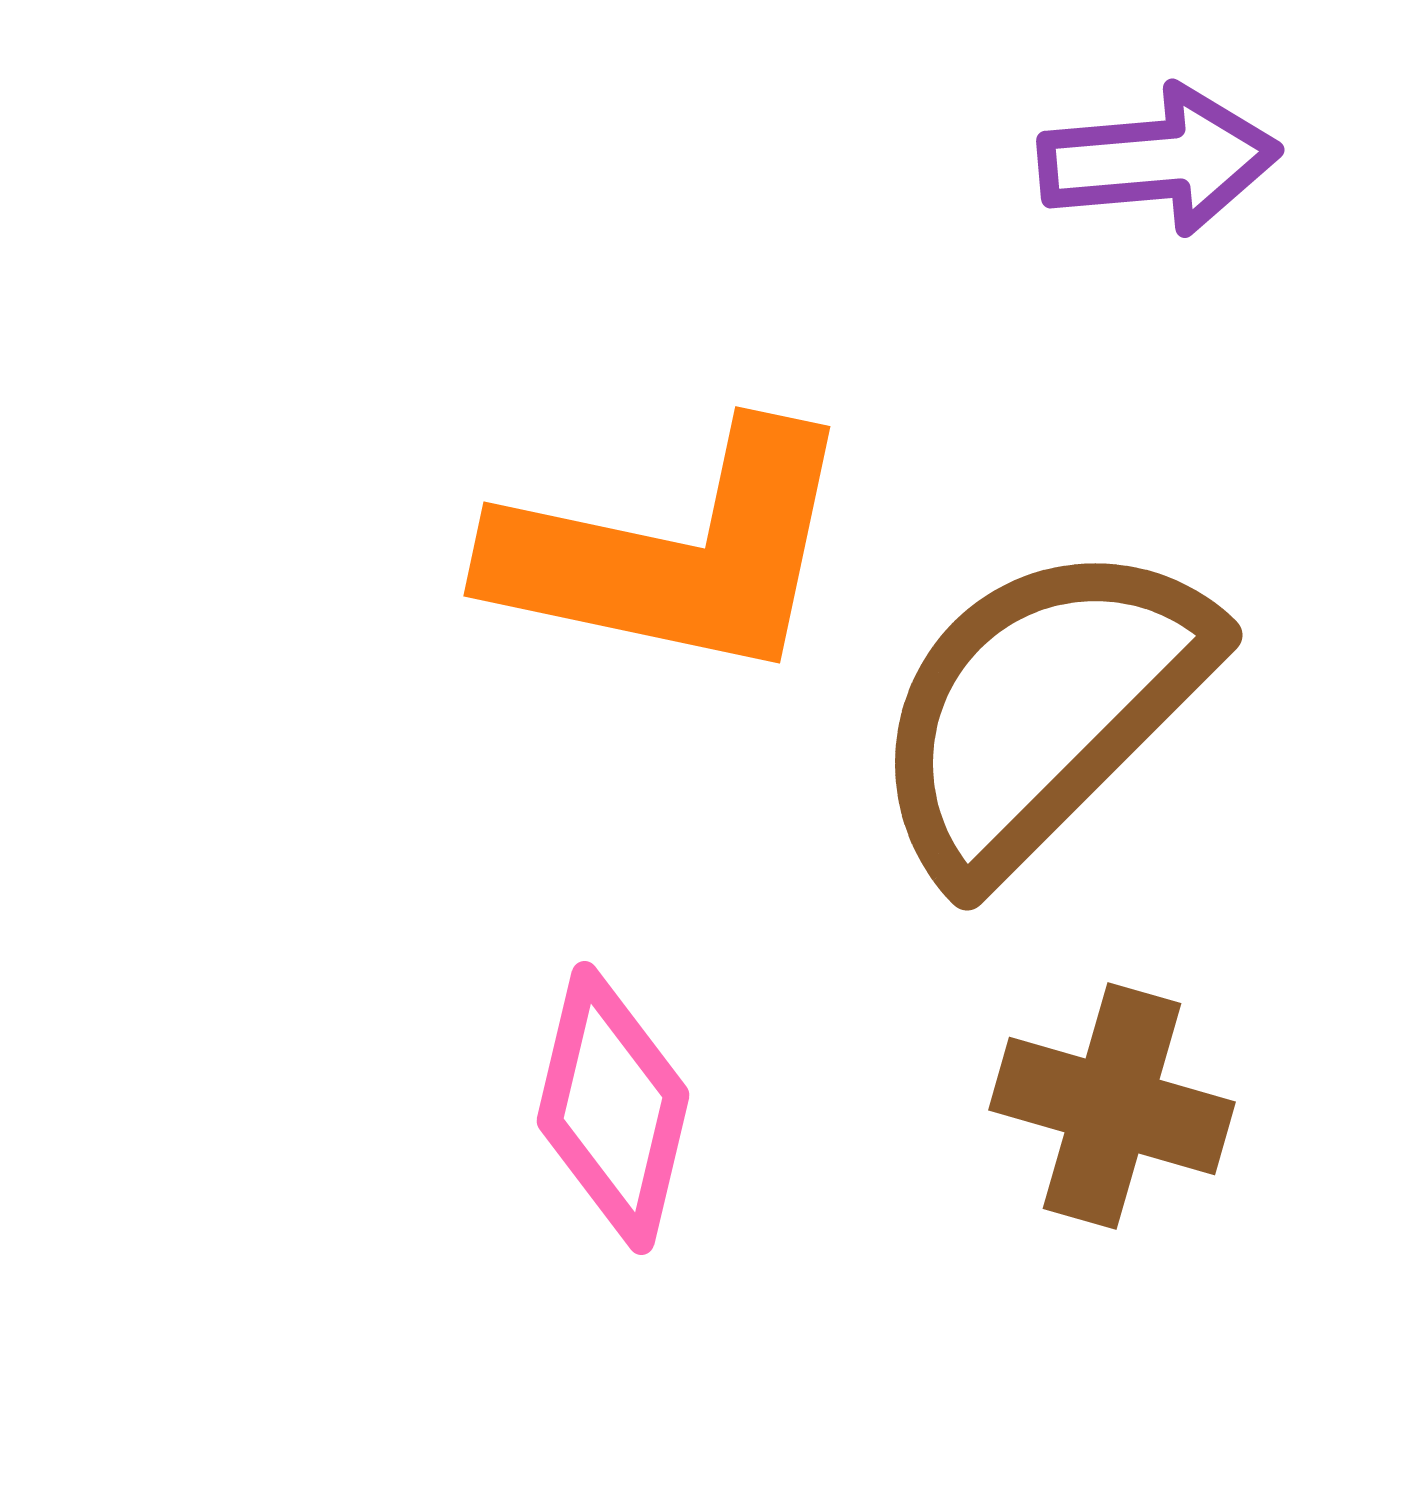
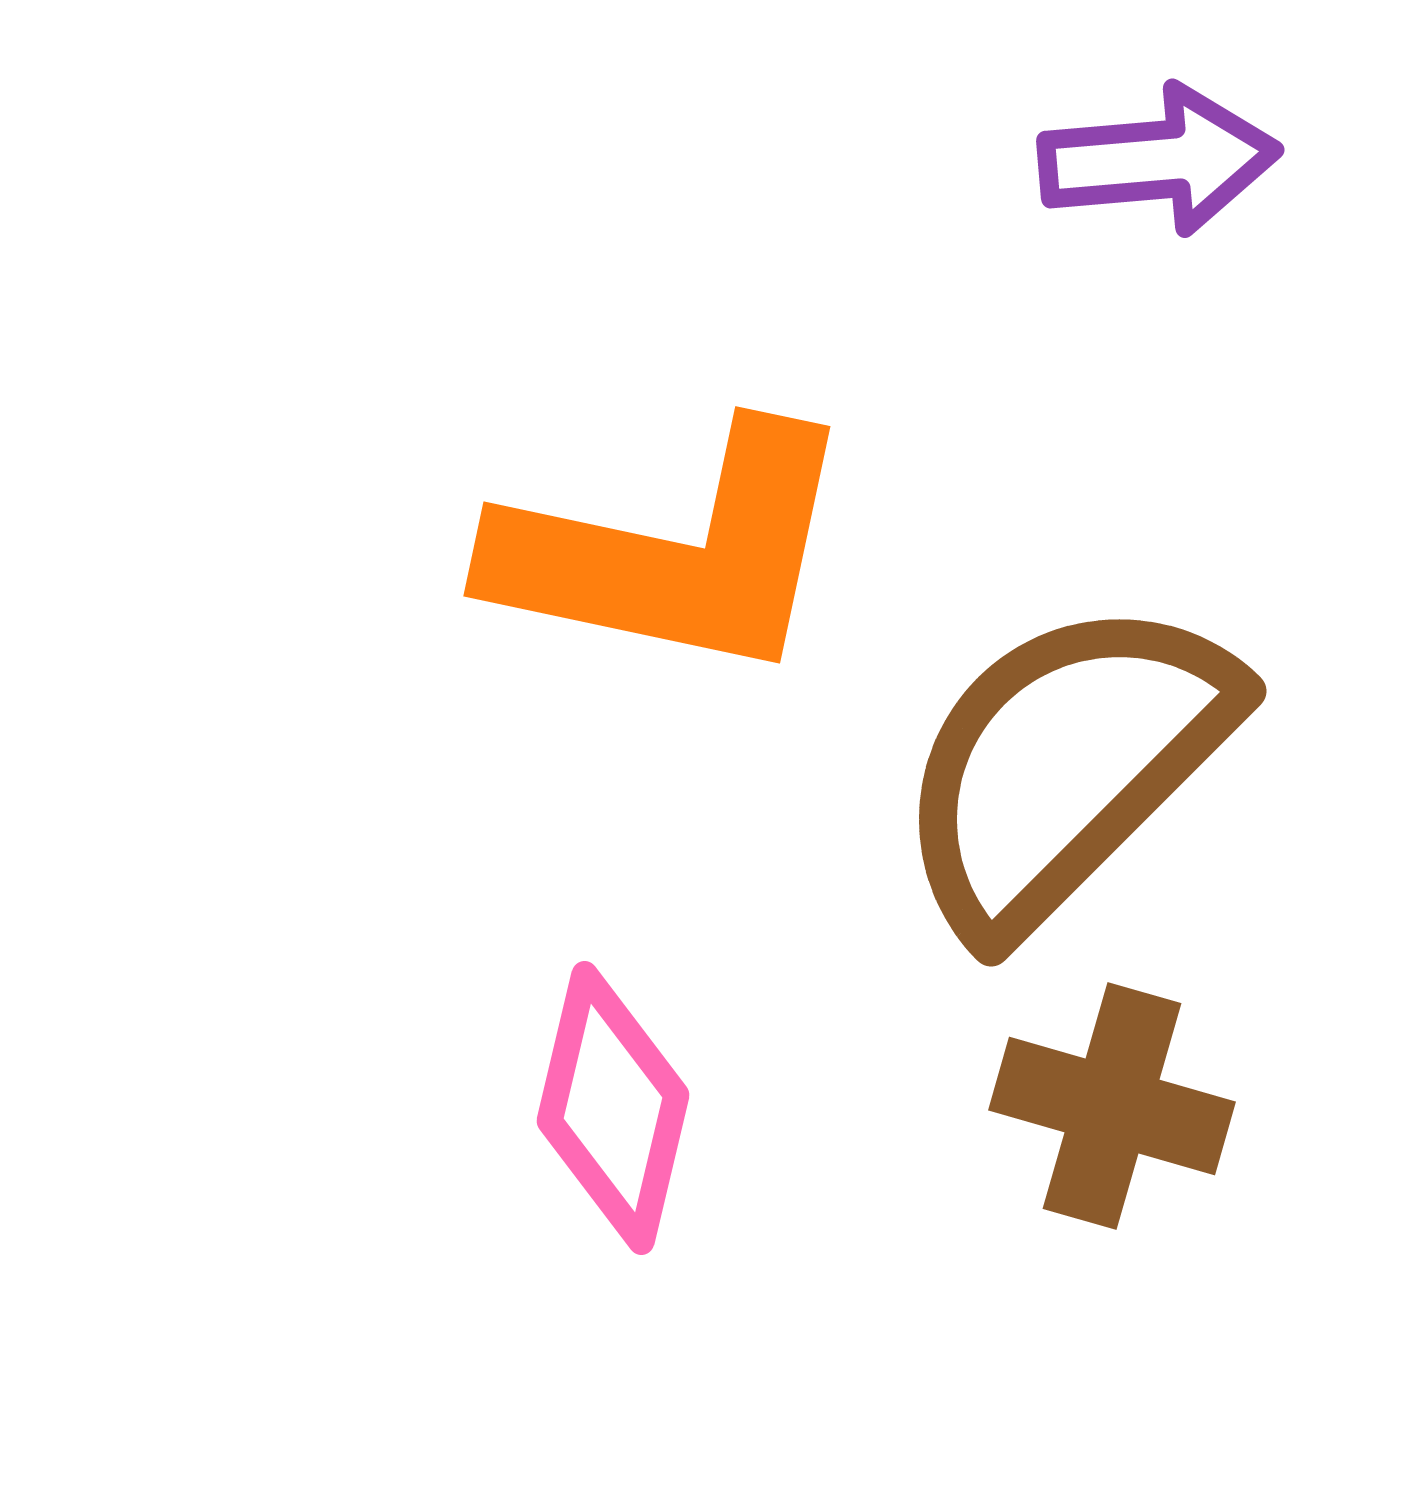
brown semicircle: moved 24 px right, 56 px down
